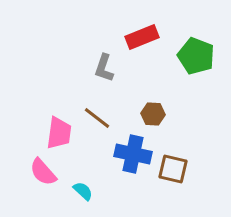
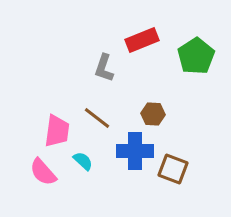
red rectangle: moved 3 px down
green pentagon: rotated 18 degrees clockwise
pink trapezoid: moved 2 px left, 2 px up
blue cross: moved 2 px right, 3 px up; rotated 12 degrees counterclockwise
brown square: rotated 8 degrees clockwise
cyan semicircle: moved 30 px up
